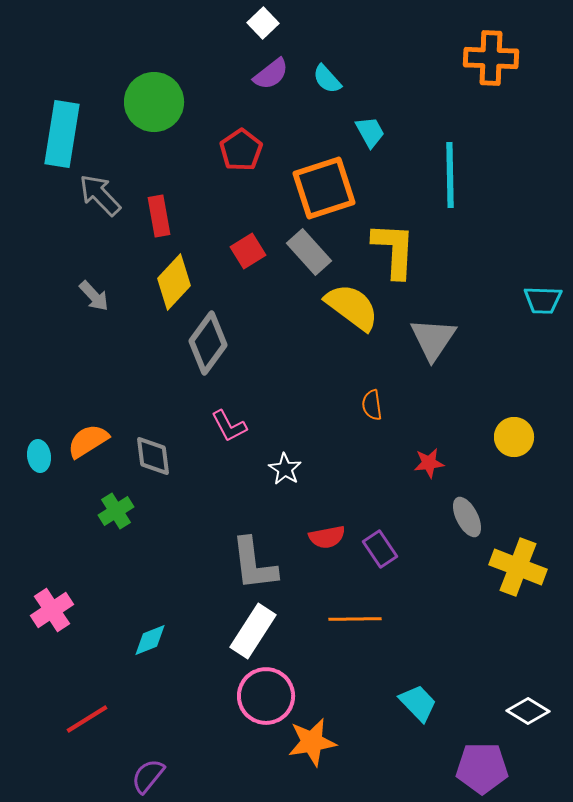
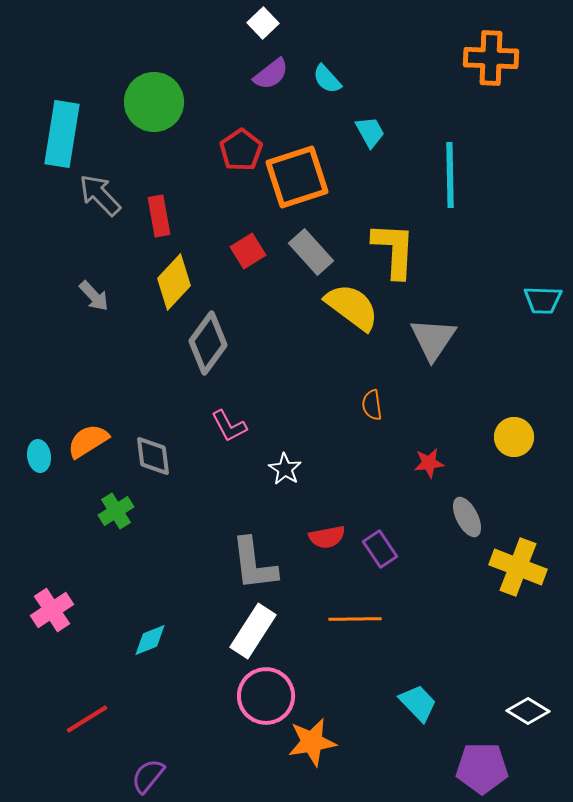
orange square at (324, 188): moved 27 px left, 11 px up
gray rectangle at (309, 252): moved 2 px right
